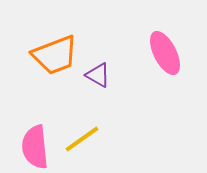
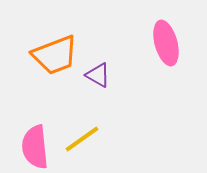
pink ellipse: moved 1 px right, 10 px up; rotated 12 degrees clockwise
